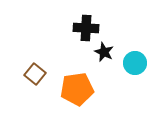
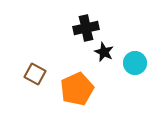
black cross: rotated 15 degrees counterclockwise
brown square: rotated 10 degrees counterclockwise
orange pentagon: rotated 16 degrees counterclockwise
